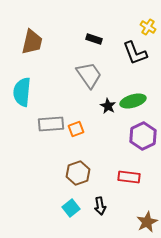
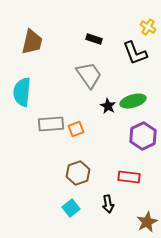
black arrow: moved 8 px right, 2 px up
